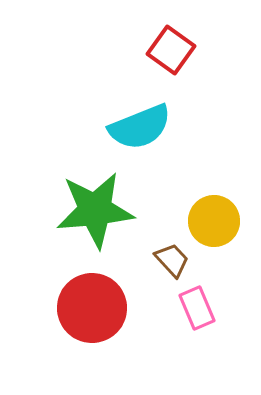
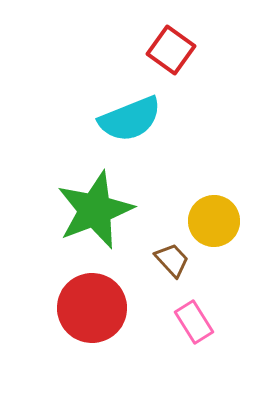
cyan semicircle: moved 10 px left, 8 px up
green star: rotated 16 degrees counterclockwise
pink rectangle: moved 3 px left, 14 px down; rotated 9 degrees counterclockwise
